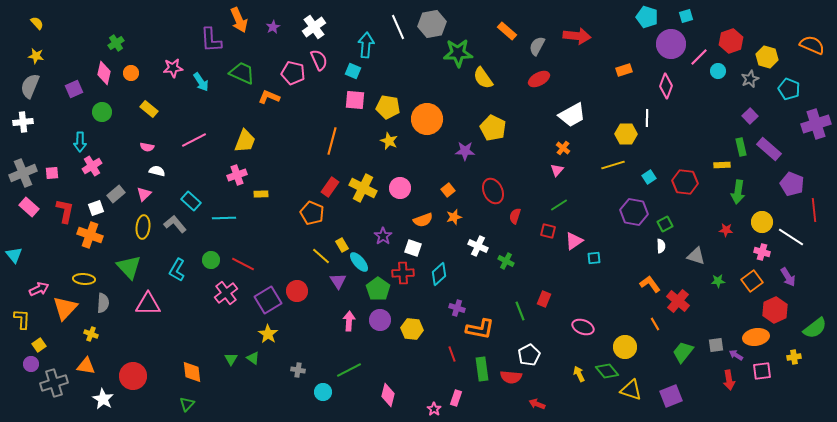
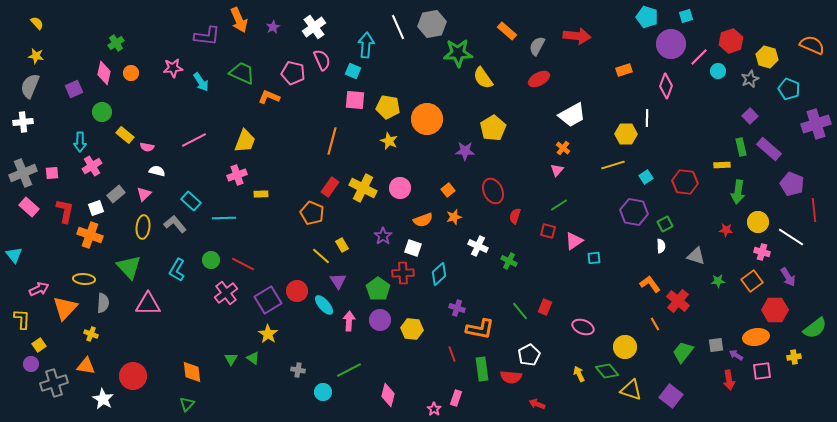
purple L-shape at (211, 40): moved 4 px left, 4 px up; rotated 80 degrees counterclockwise
pink semicircle at (319, 60): moved 3 px right
yellow rectangle at (149, 109): moved 24 px left, 26 px down
yellow pentagon at (493, 128): rotated 15 degrees clockwise
cyan square at (649, 177): moved 3 px left
yellow circle at (762, 222): moved 4 px left
green cross at (506, 261): moved 3 px right
cyan ellipse at (359, 262): moved 35 px left, 43 px down
red rectangle at (544, 299): moved 1 px right, 8 px down
red hexagon at (775, 310): rotated 25 degrees clockwise
green line at (520, 311): rotated 18 degrees counterclockwise
purple square at (671, 396): rotated 30 degrees counterclockwise
